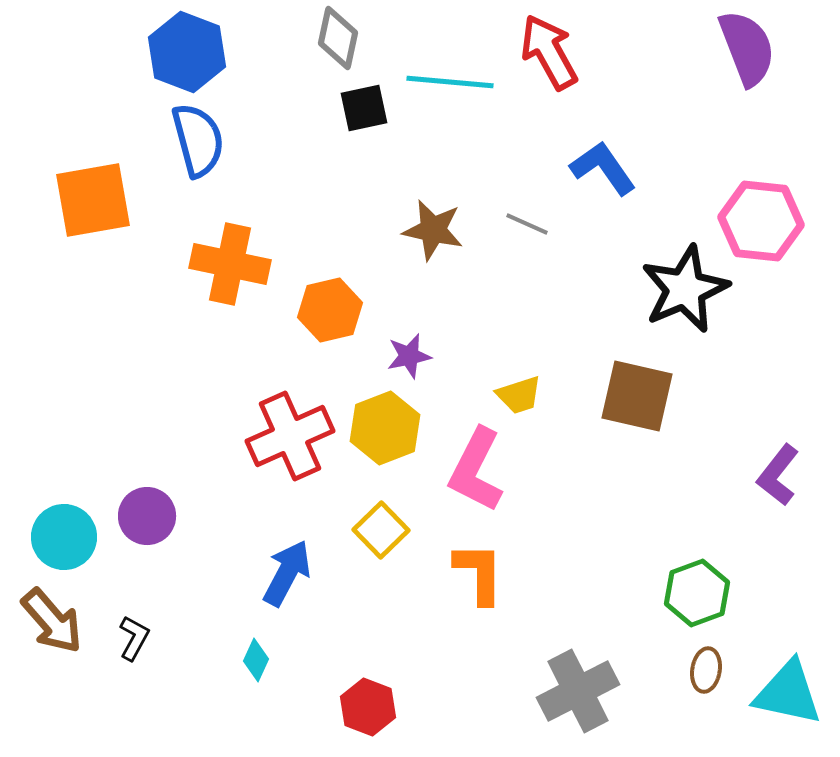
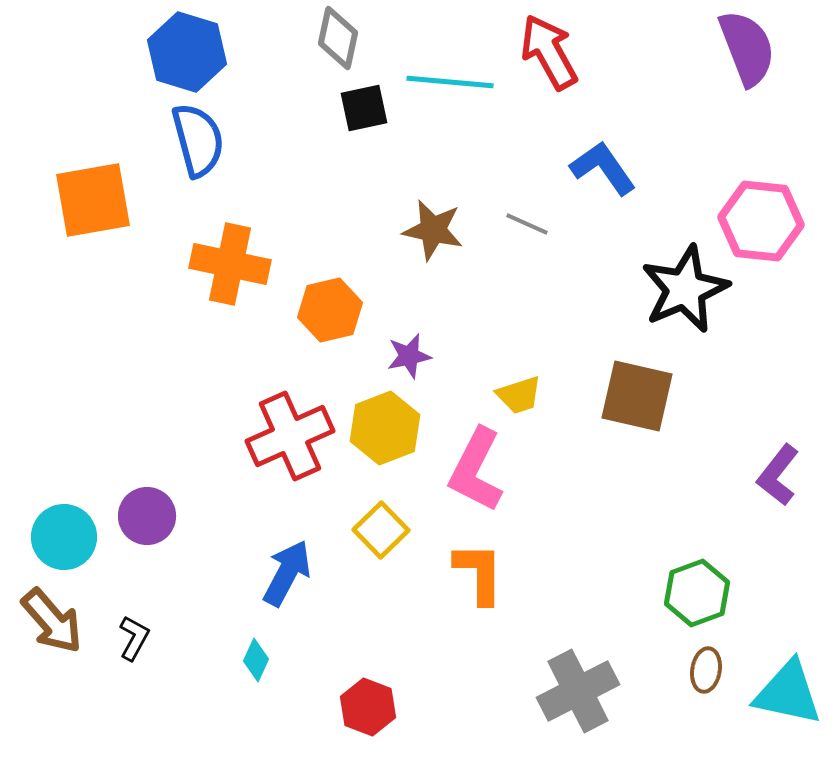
blue hexagon: rotated 4 degrees counterclockwise
